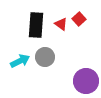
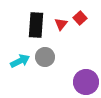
red square: moved 1 px right, 1 px up
red triangle: rotated 32 degrees clockwise
purple circle: moved 1 px down
